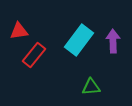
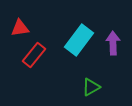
red triangle: moved 1 px right, 3 px up
purple arrow: moved 2 px down
green triangle: rotated 24 degrees counterclockwise
